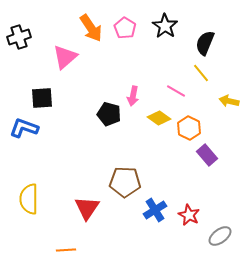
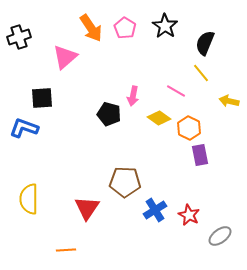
purple rectangle: moved 7 px left; rotated 30 degrees clockwise
